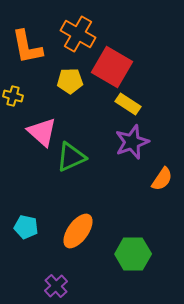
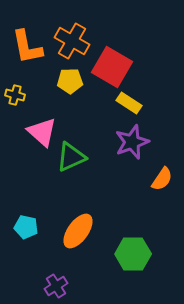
orange cross: moved 6 px left, 7 px down
yellow cross: moved 2 px right, 1 px up
yellow rectangle: moved 1 px right, 1 px up
purple cross: rotated 10 degrees clockwise
